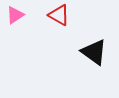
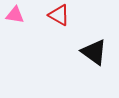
pink triangle: rotated 42 degrees clockwise
